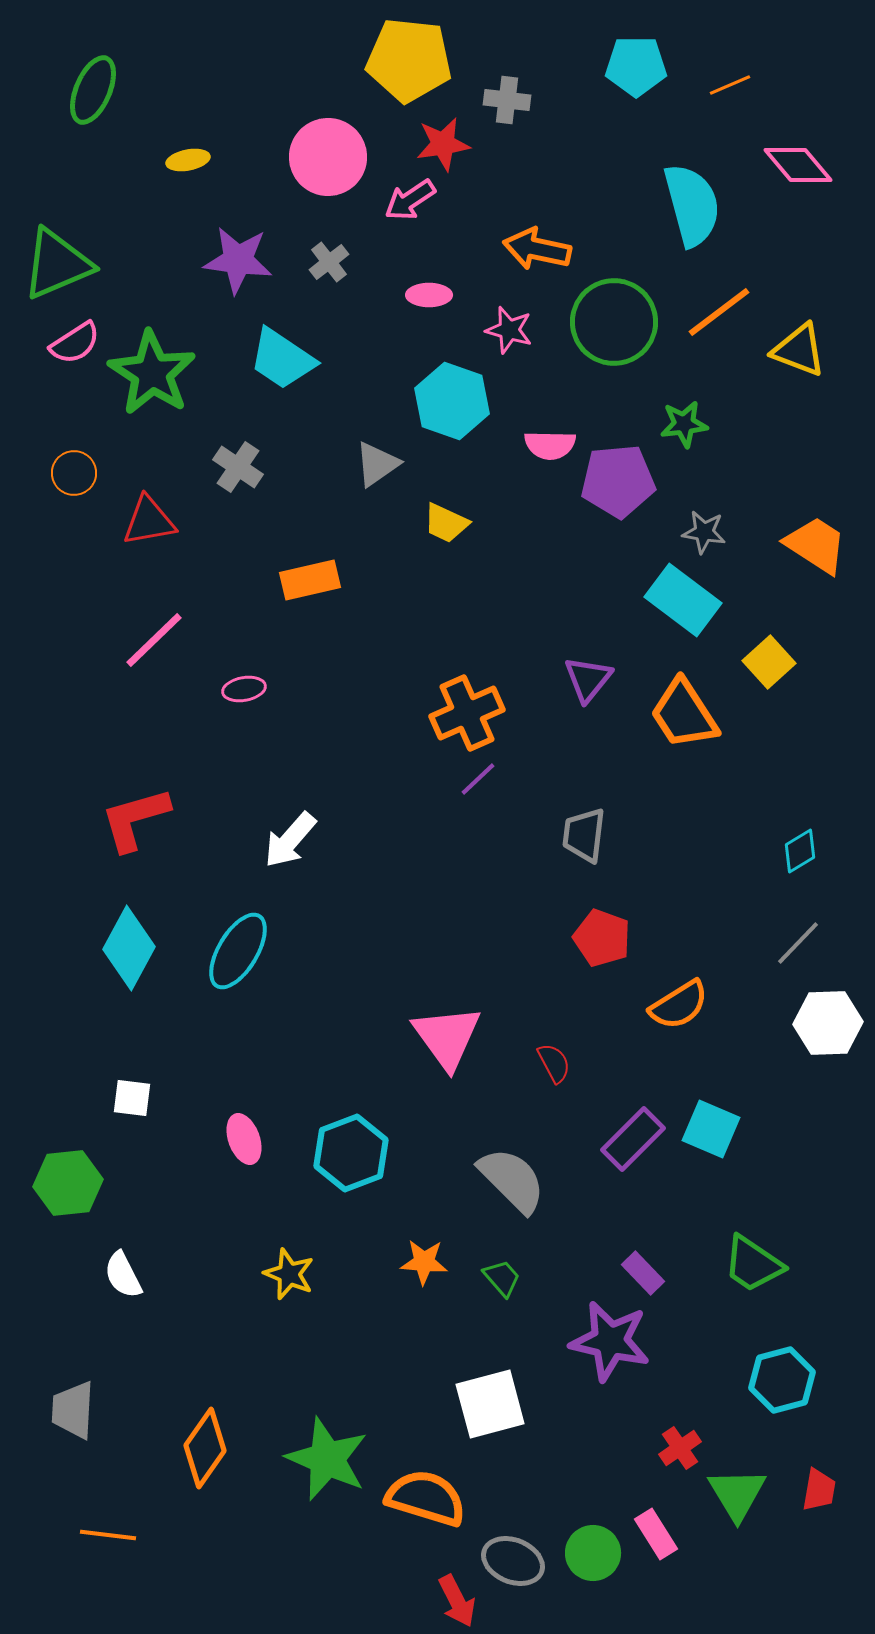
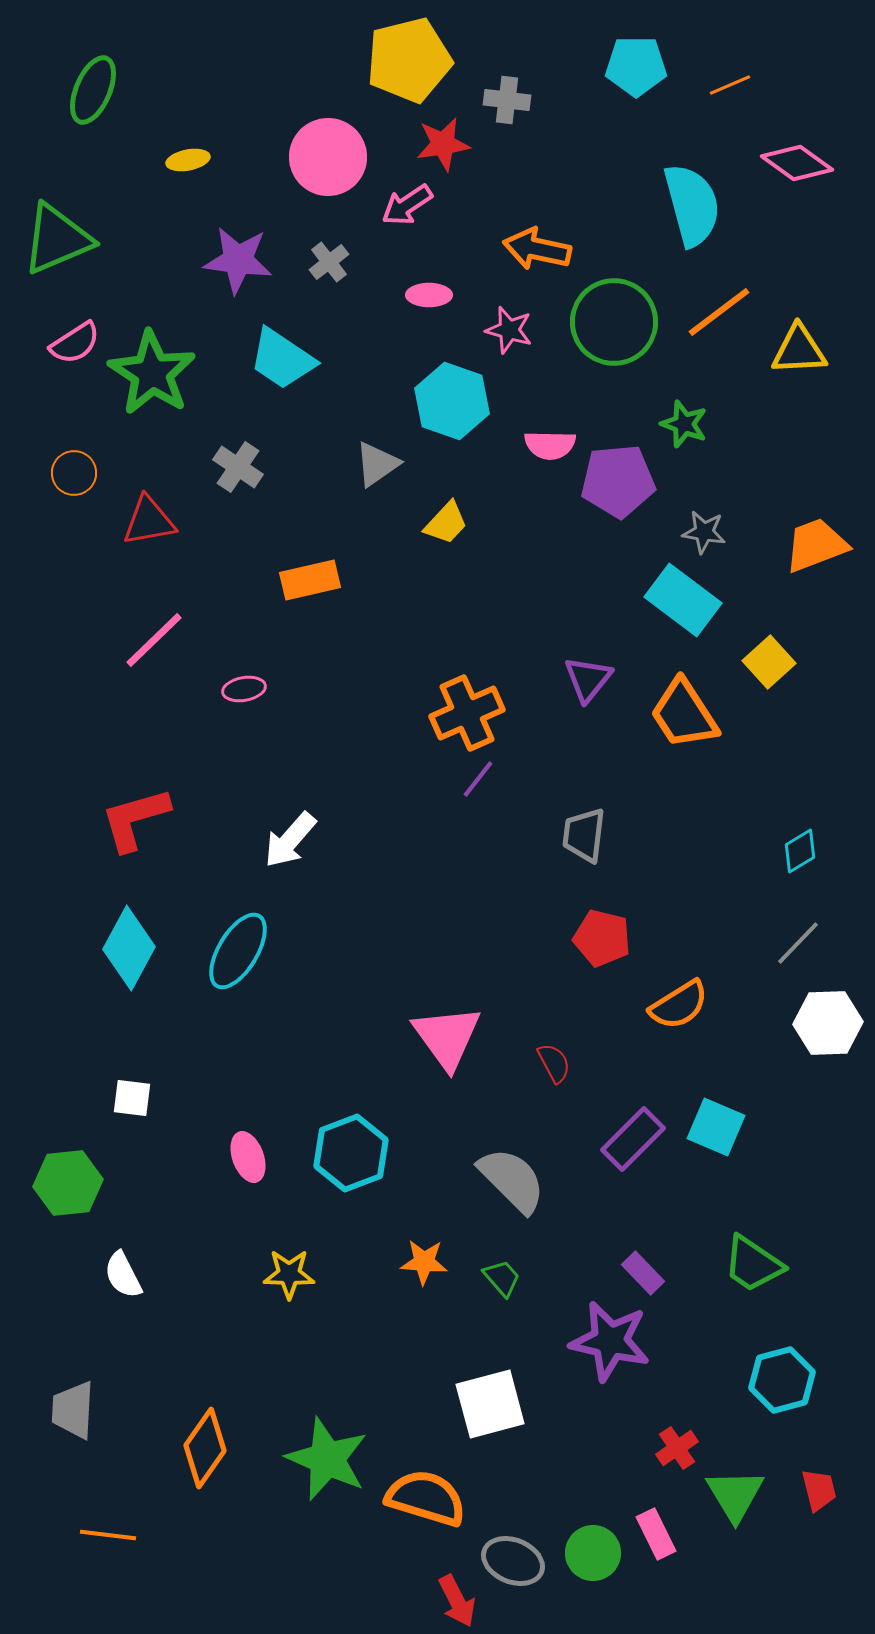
yellow pentagon at (409, 60): rotated 20 degrees counterclockwise
pink diamond at (798, 165): moved 1 px left, 2 px up; rotated 14 degrees counterclockwise
pink arrow at (410, 200): moved 3 px left, 5 px down
green triangle at (57, 264): moved 25 px up
yellow triangle at (799, 350): rotated 24 degrees counterclockwise
green star at (684, 424): rotated 27 degrees clockwise
yellow trapezoid at (446, 523): rotated 72 degrees counterclockwise
orange trapezoid at (816, 545): rotated 54 degrees counterclockwise
purple line at (478, 779): rotated 9 degrees counterclockwise
red pentagon at (602, 938): rotated 6 degrees counterclockwise
cyan square at (711, 1129): moved 5 px right, 2 px up
pink ellipse at (244, 1139): moved 4 px right, 18 px down
yellow star at (289, 1274): rotated 21 degrees counterclockwise
red cross at (680, 1448): moved 3 px left
red trapezoid at (819, 1490): rotated 24 degrees counterclockwise
green triangle at (737, 1494): moved 2 px left, 1 px down
pink rectangle at (656, 1534): rotated 6 degrees clockwise
